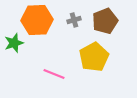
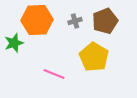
gray cross: moved 1 px right, 1 px down
yellow pentagon: rotated 12 degrees counterclockwise
